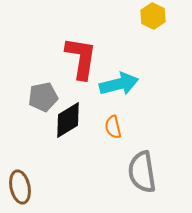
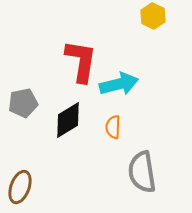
red L-shape: moved 3 px down
gray pentagon: moved 20 px left, 6 px down
orange semicircle: rotated 15 degrees clockwise
brown ellipse: rotated 32 degrees clockwise
